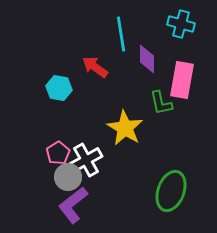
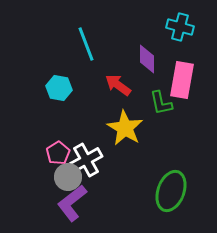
cyan cross: moved 1 px left, 3 px down
cyan line: moved 35 px left, 10 px down; rotated 12 degrees counterclockwise
red arrow: moved 23 px right, 18 px down
purple L-shape: moved 1 px left, 2 px up
